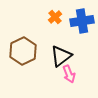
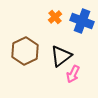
blue cross: rotated 30 degrees clockwise
brown hexagon: moved 2 px right
pink arrow: moved 4 px right; rotated 48 degrees clockwise
